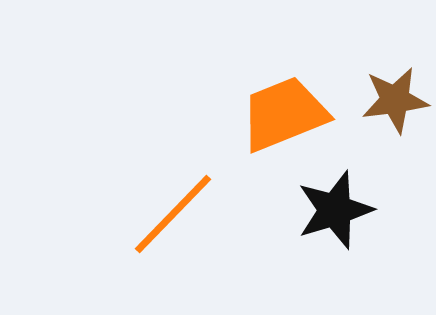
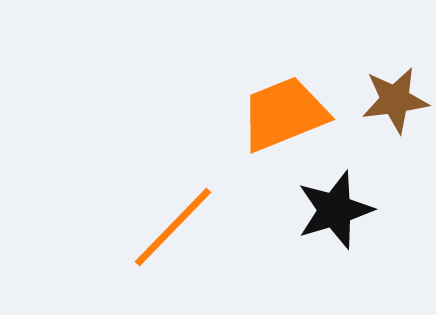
orange line: moved 13 px down
